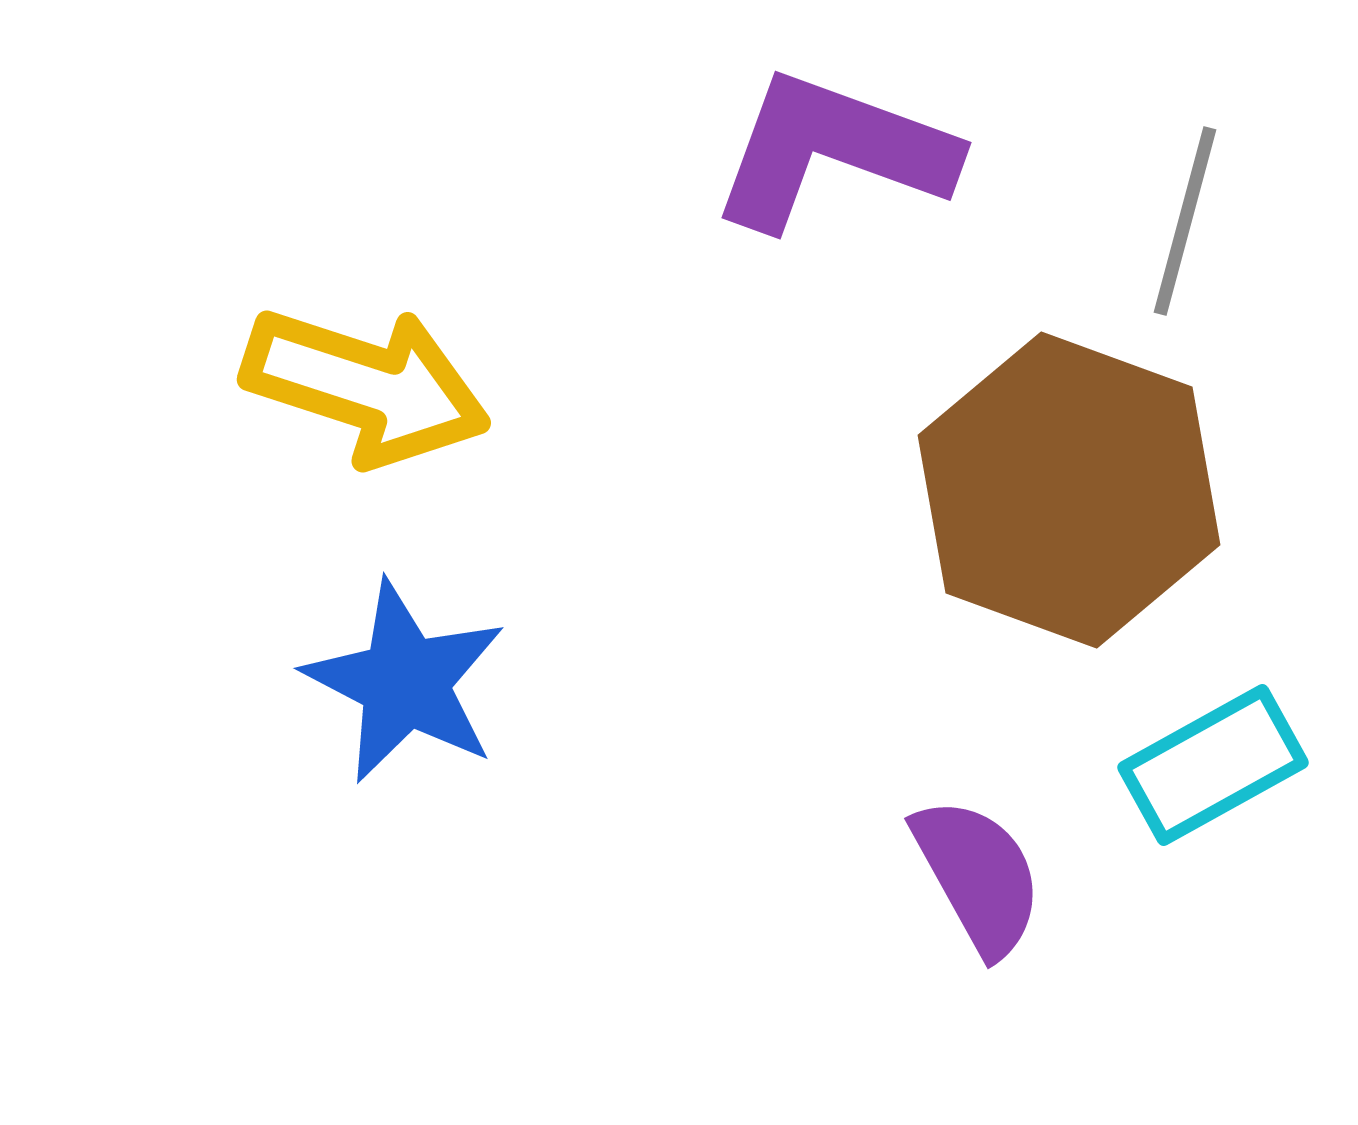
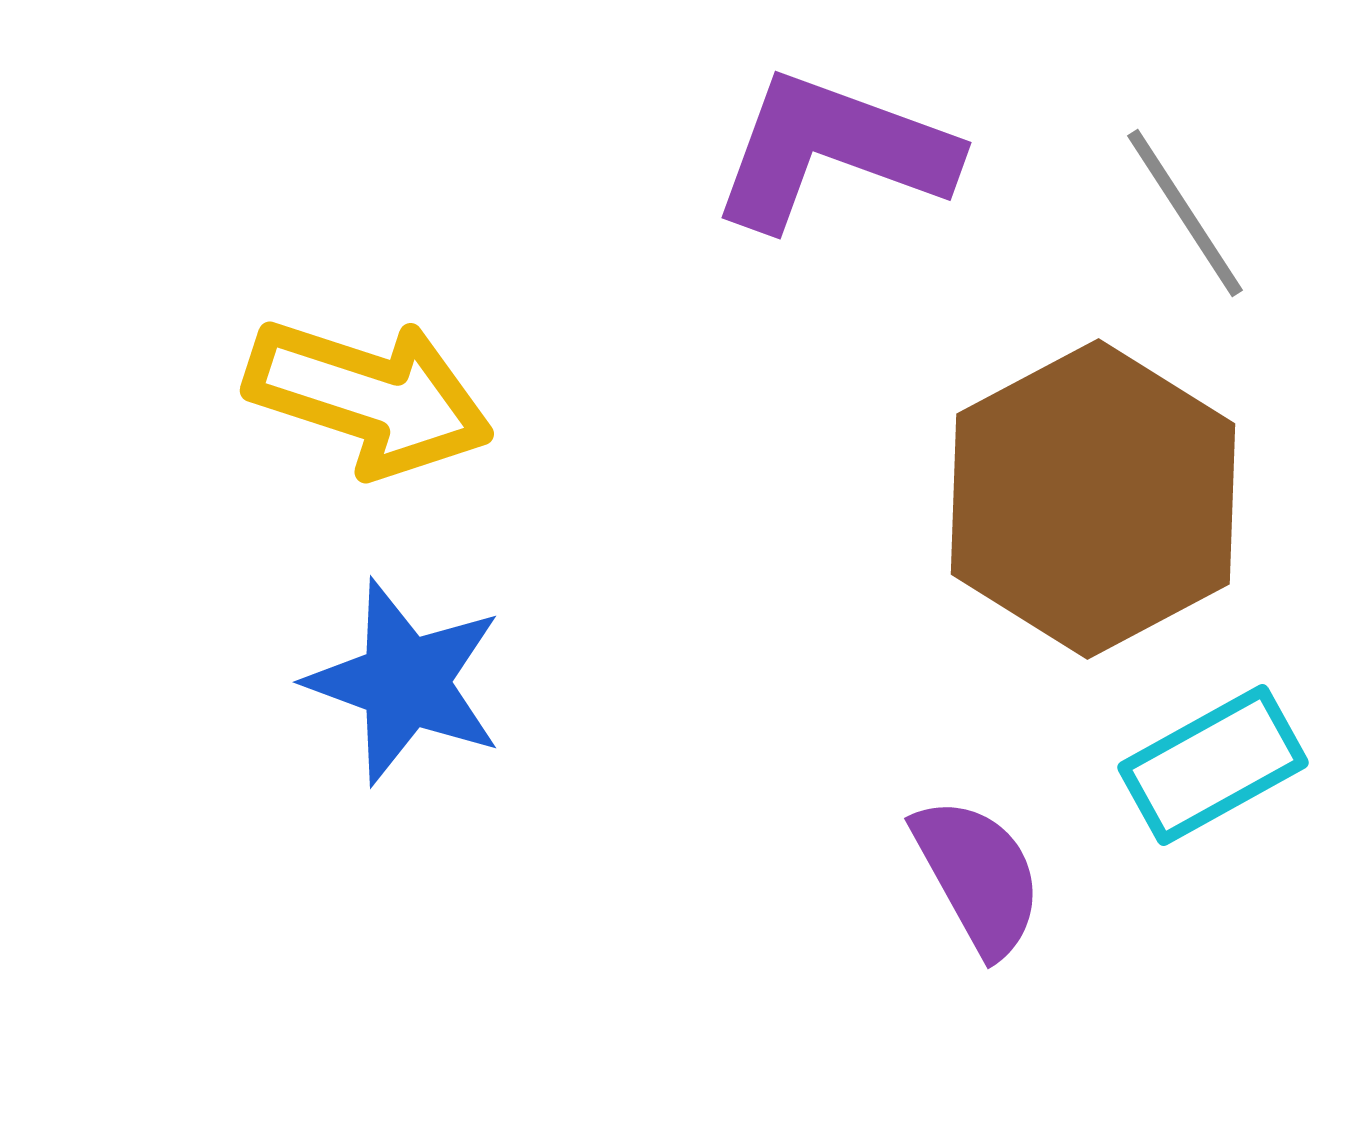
gray line: moved 8 px up; rotated 48 degrees counterclockwise
yellow arrow: moved 3 px right, 11 px down
brown hexagon: moved 24 px right, 9 px down; rotated 12 degrees clockwise
blue star: rotated 7 degrees counterclockwise
